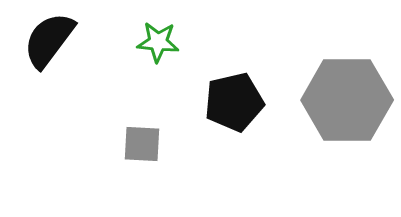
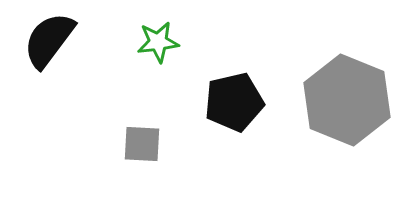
green star: rotated 12 degrees counterclockwise
gray hexagon: rotated 22 degrees clockwise
